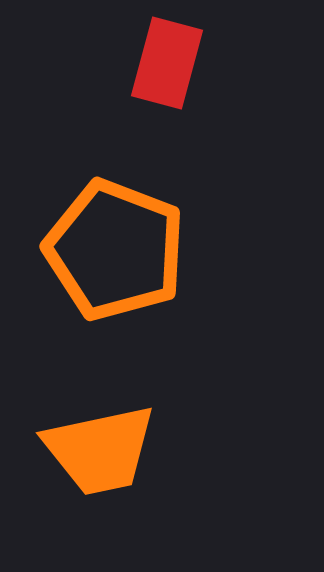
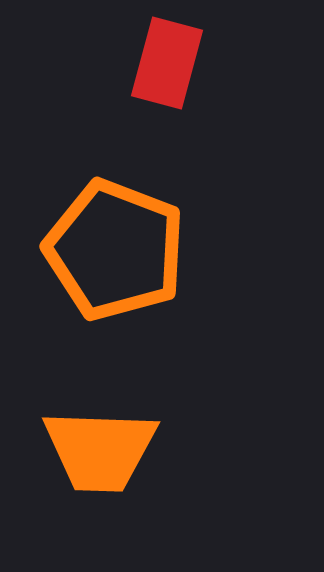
orange trapezoid: rotated 14 degrees clockwise
